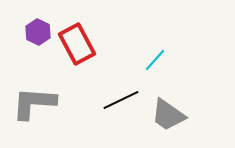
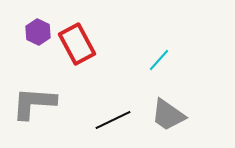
cyan line: moved 4 px right
black line: moved 8 px left, 20 px down
